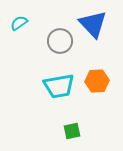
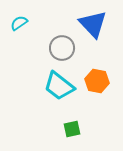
gray circle: moved 2 px right, 7 px down
orange hexagon: rotated 15 degrees clockwise
cyan trapezoid: rotated 48 degrees clockwise
green square: moved 2 px up
